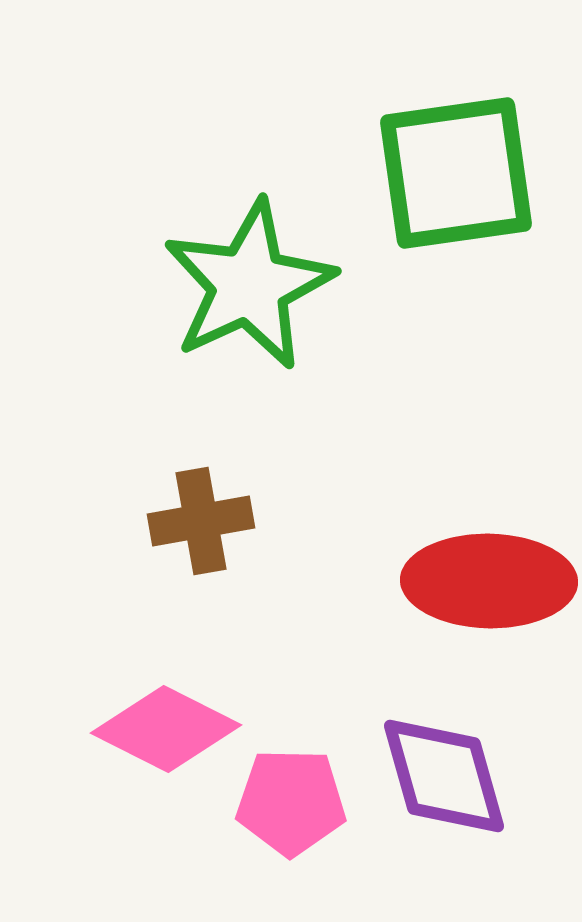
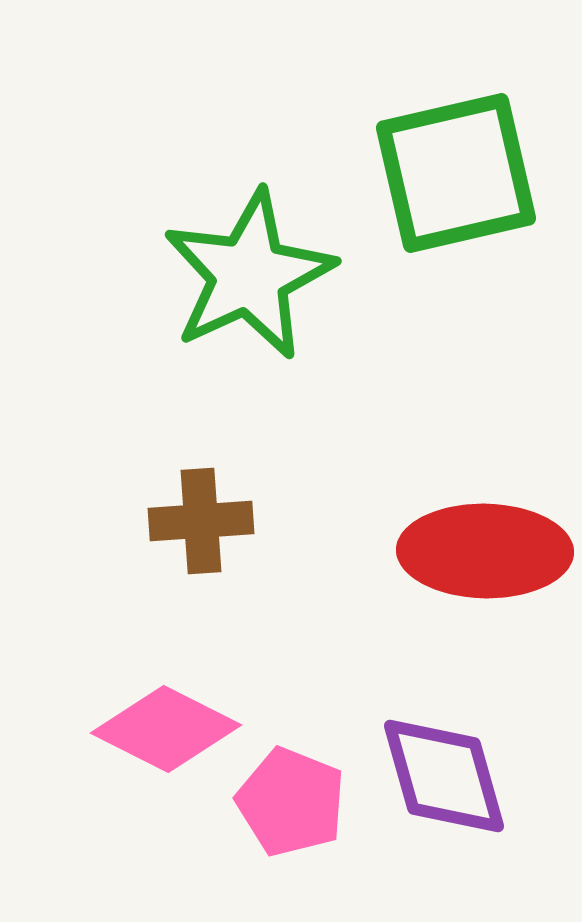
green square: rotated 5 degrees counterclockwise
green star: moved 10 px up
brown cross: rotated 6 degrees clockwise
red ellipse: moved 4 px left, 30 px up
pink pentagon: rotated 21 degrees clockwise
